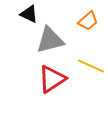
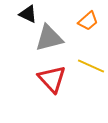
black triangle: moved 1 px left
gray triangle: moved 1 px left, 2 px up
red triangle: rotated 40 degrees counterclockwise
